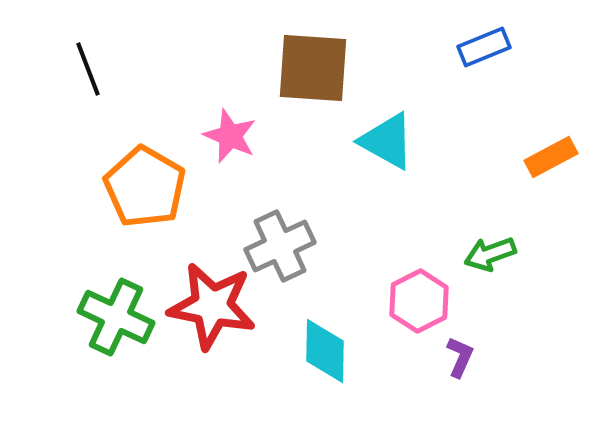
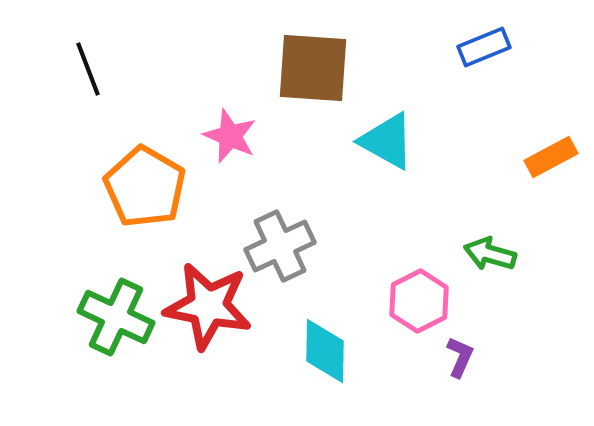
green arrow: rotated 36 degrees clockwise
red star: moved 4 px left
